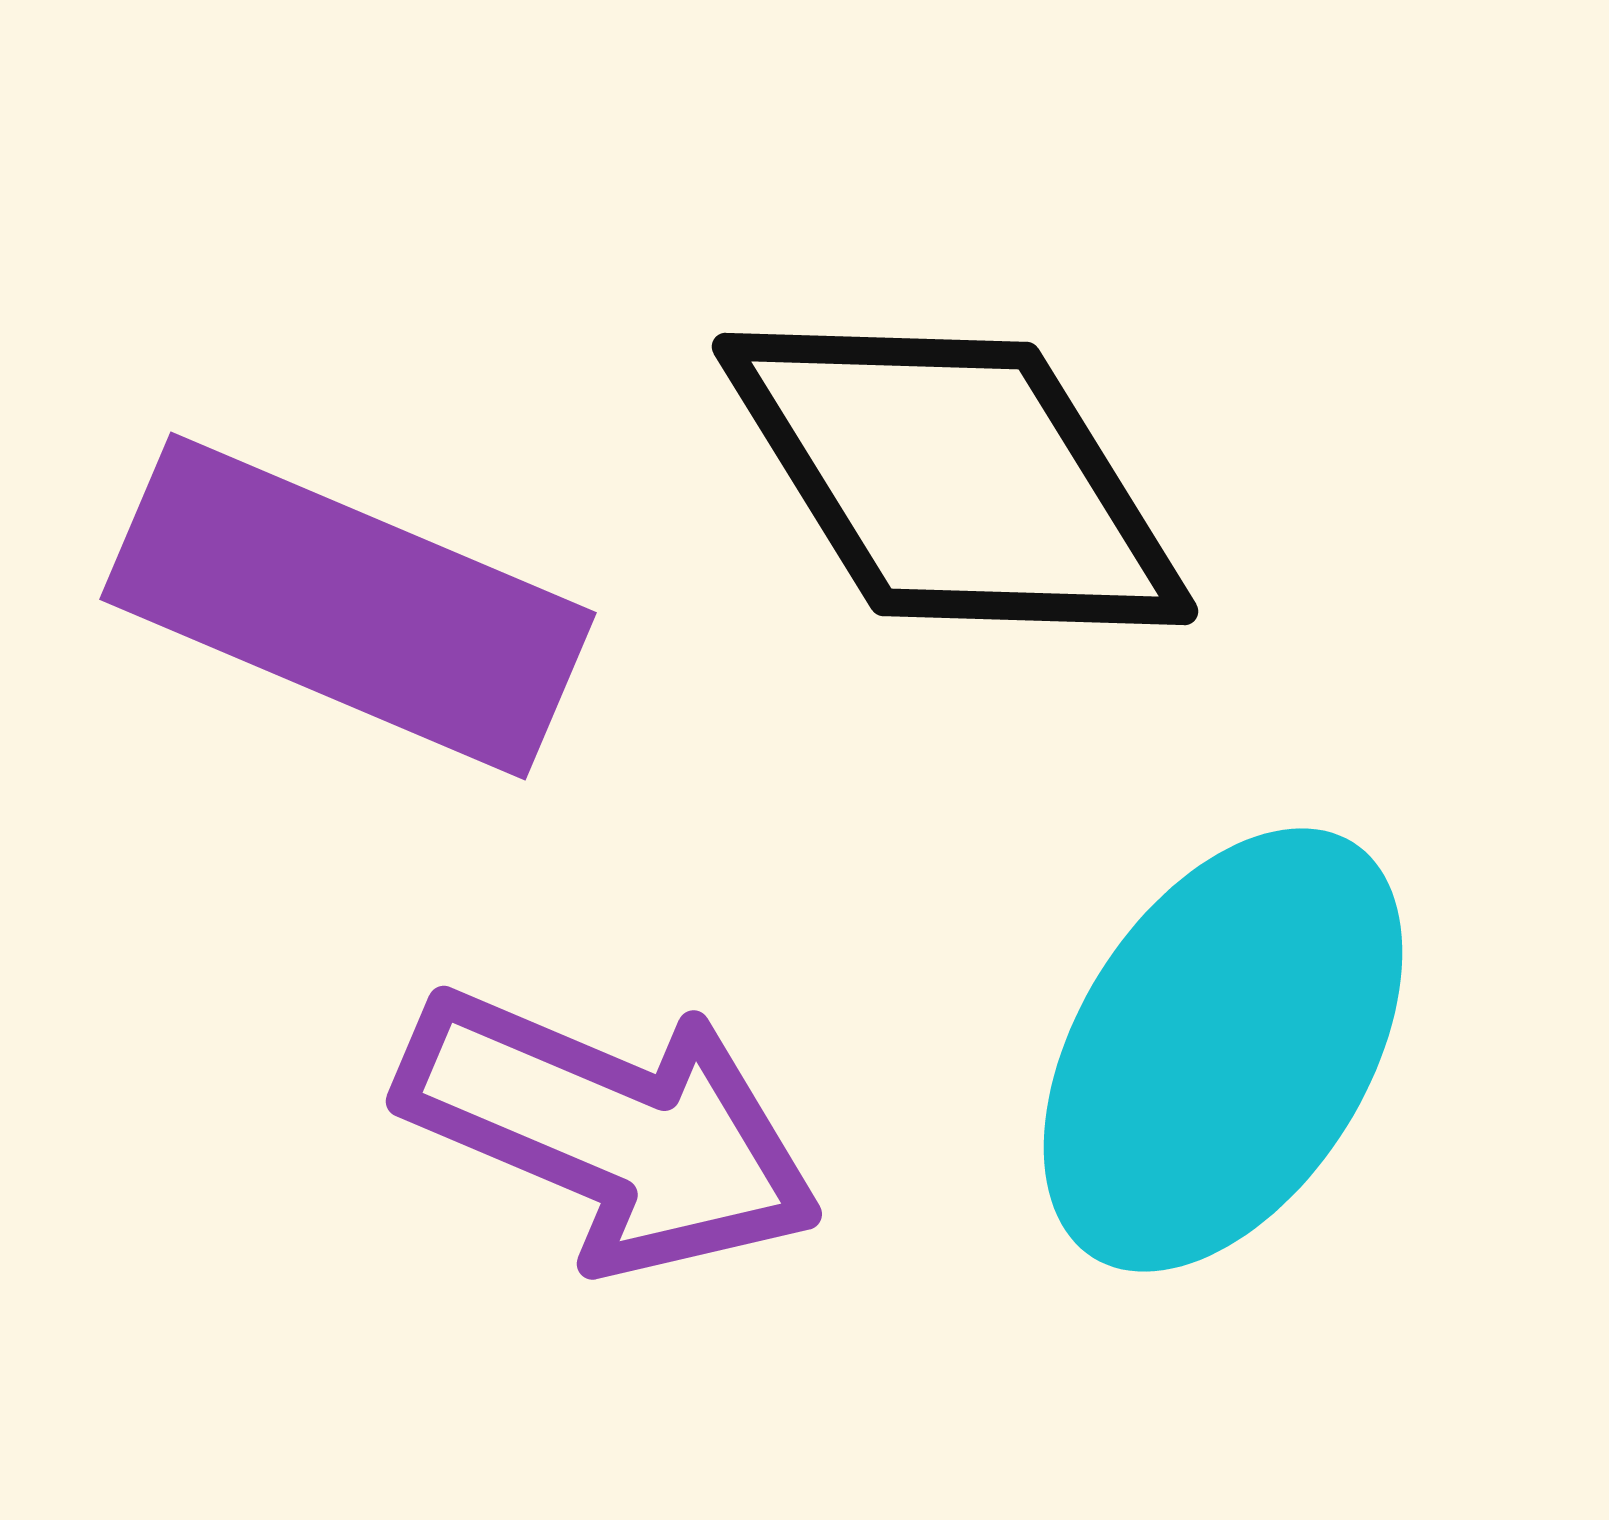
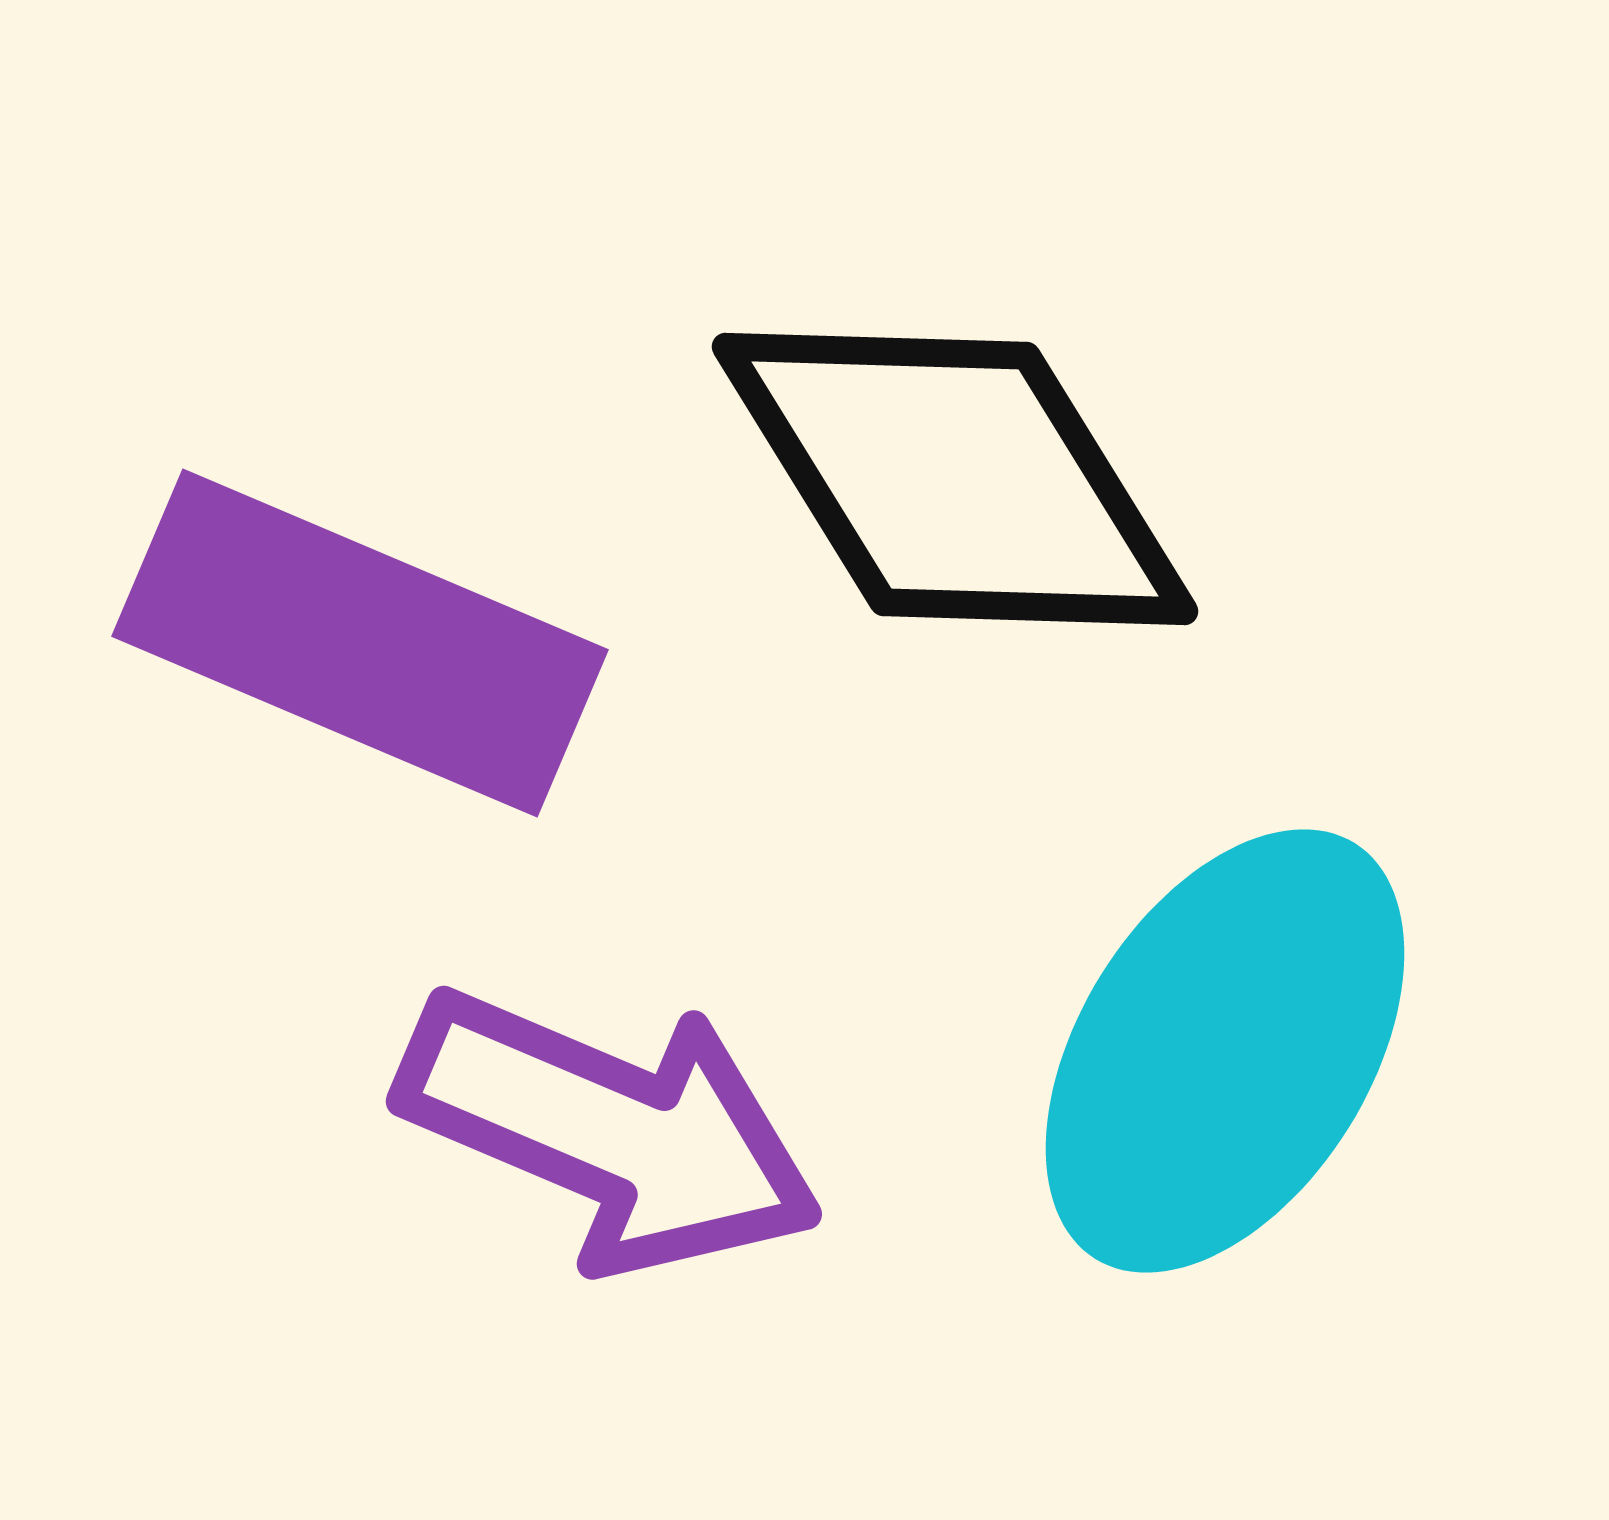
purple rectangle: moved 12 px right, 37 px down
cyan ellipse: moved 2 px right, 1 px down
